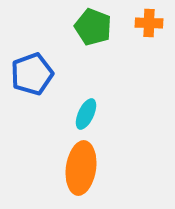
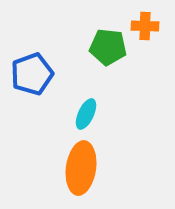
orange cross: moved 4 px left, 3 px down
green pentagon: moved 15 px right, 20 px down; rotated 15 degrees counterclockwise
